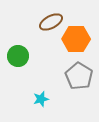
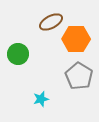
green circle: moved 2 px up
